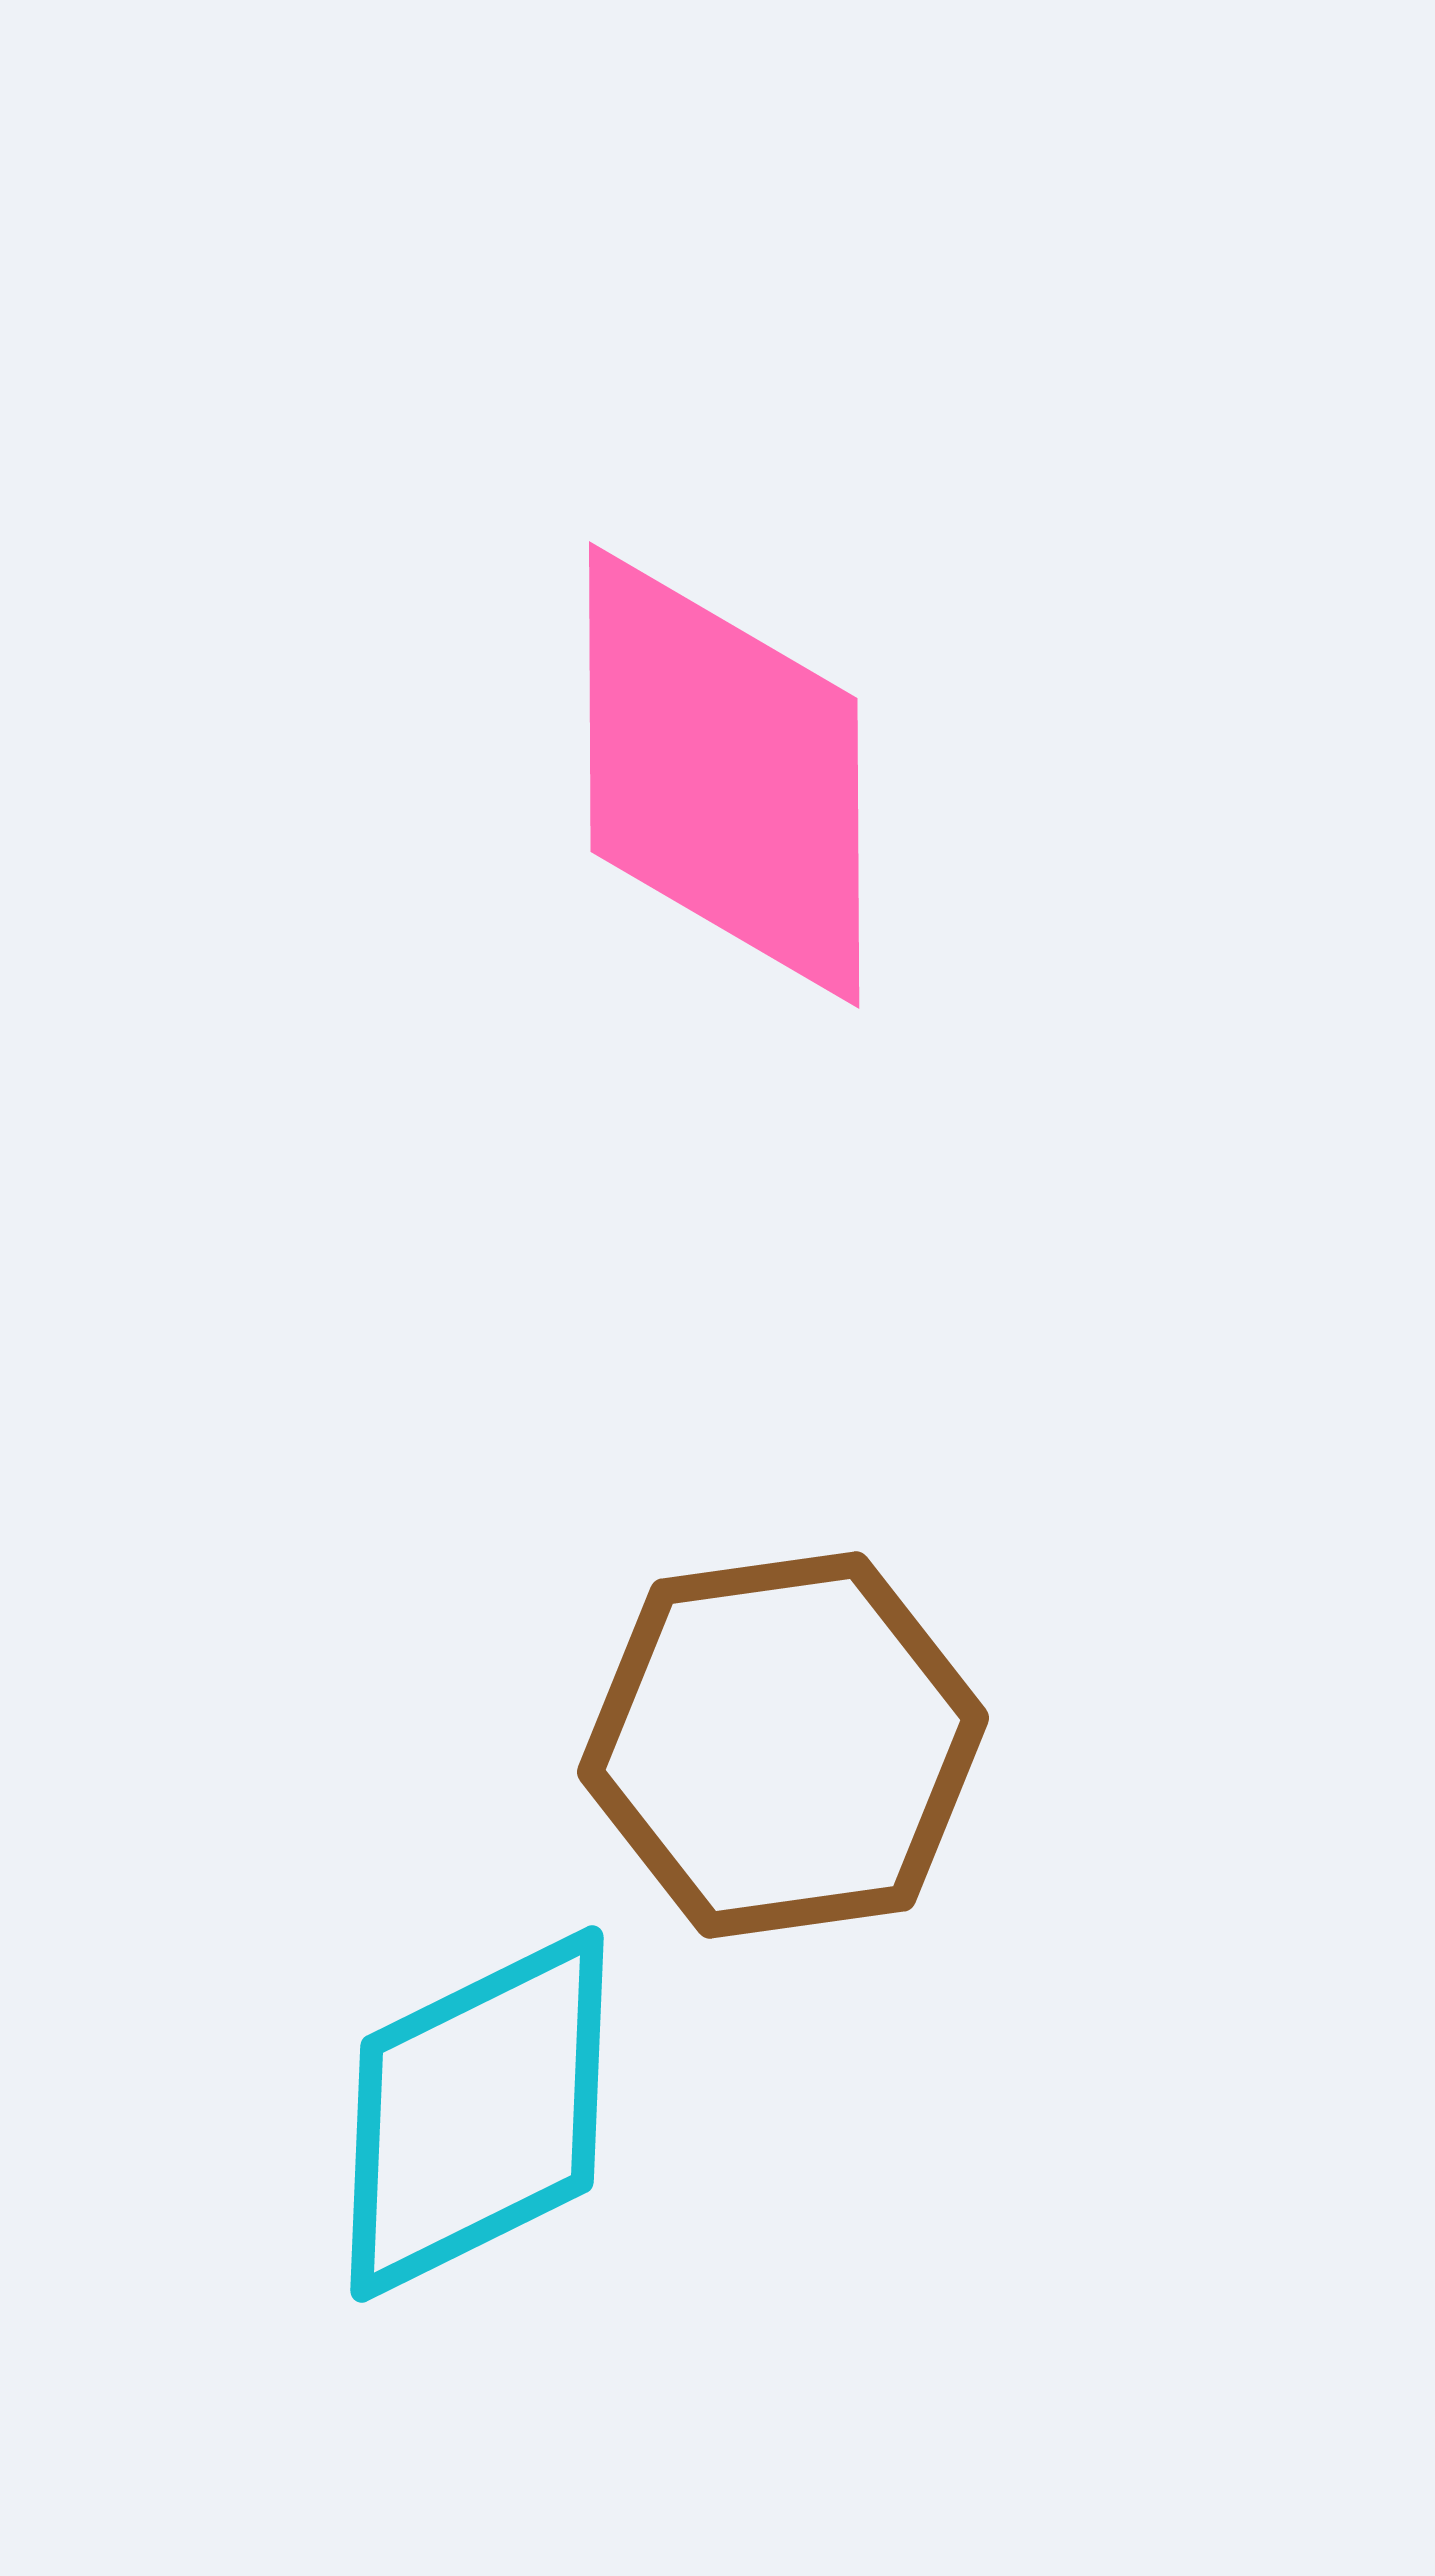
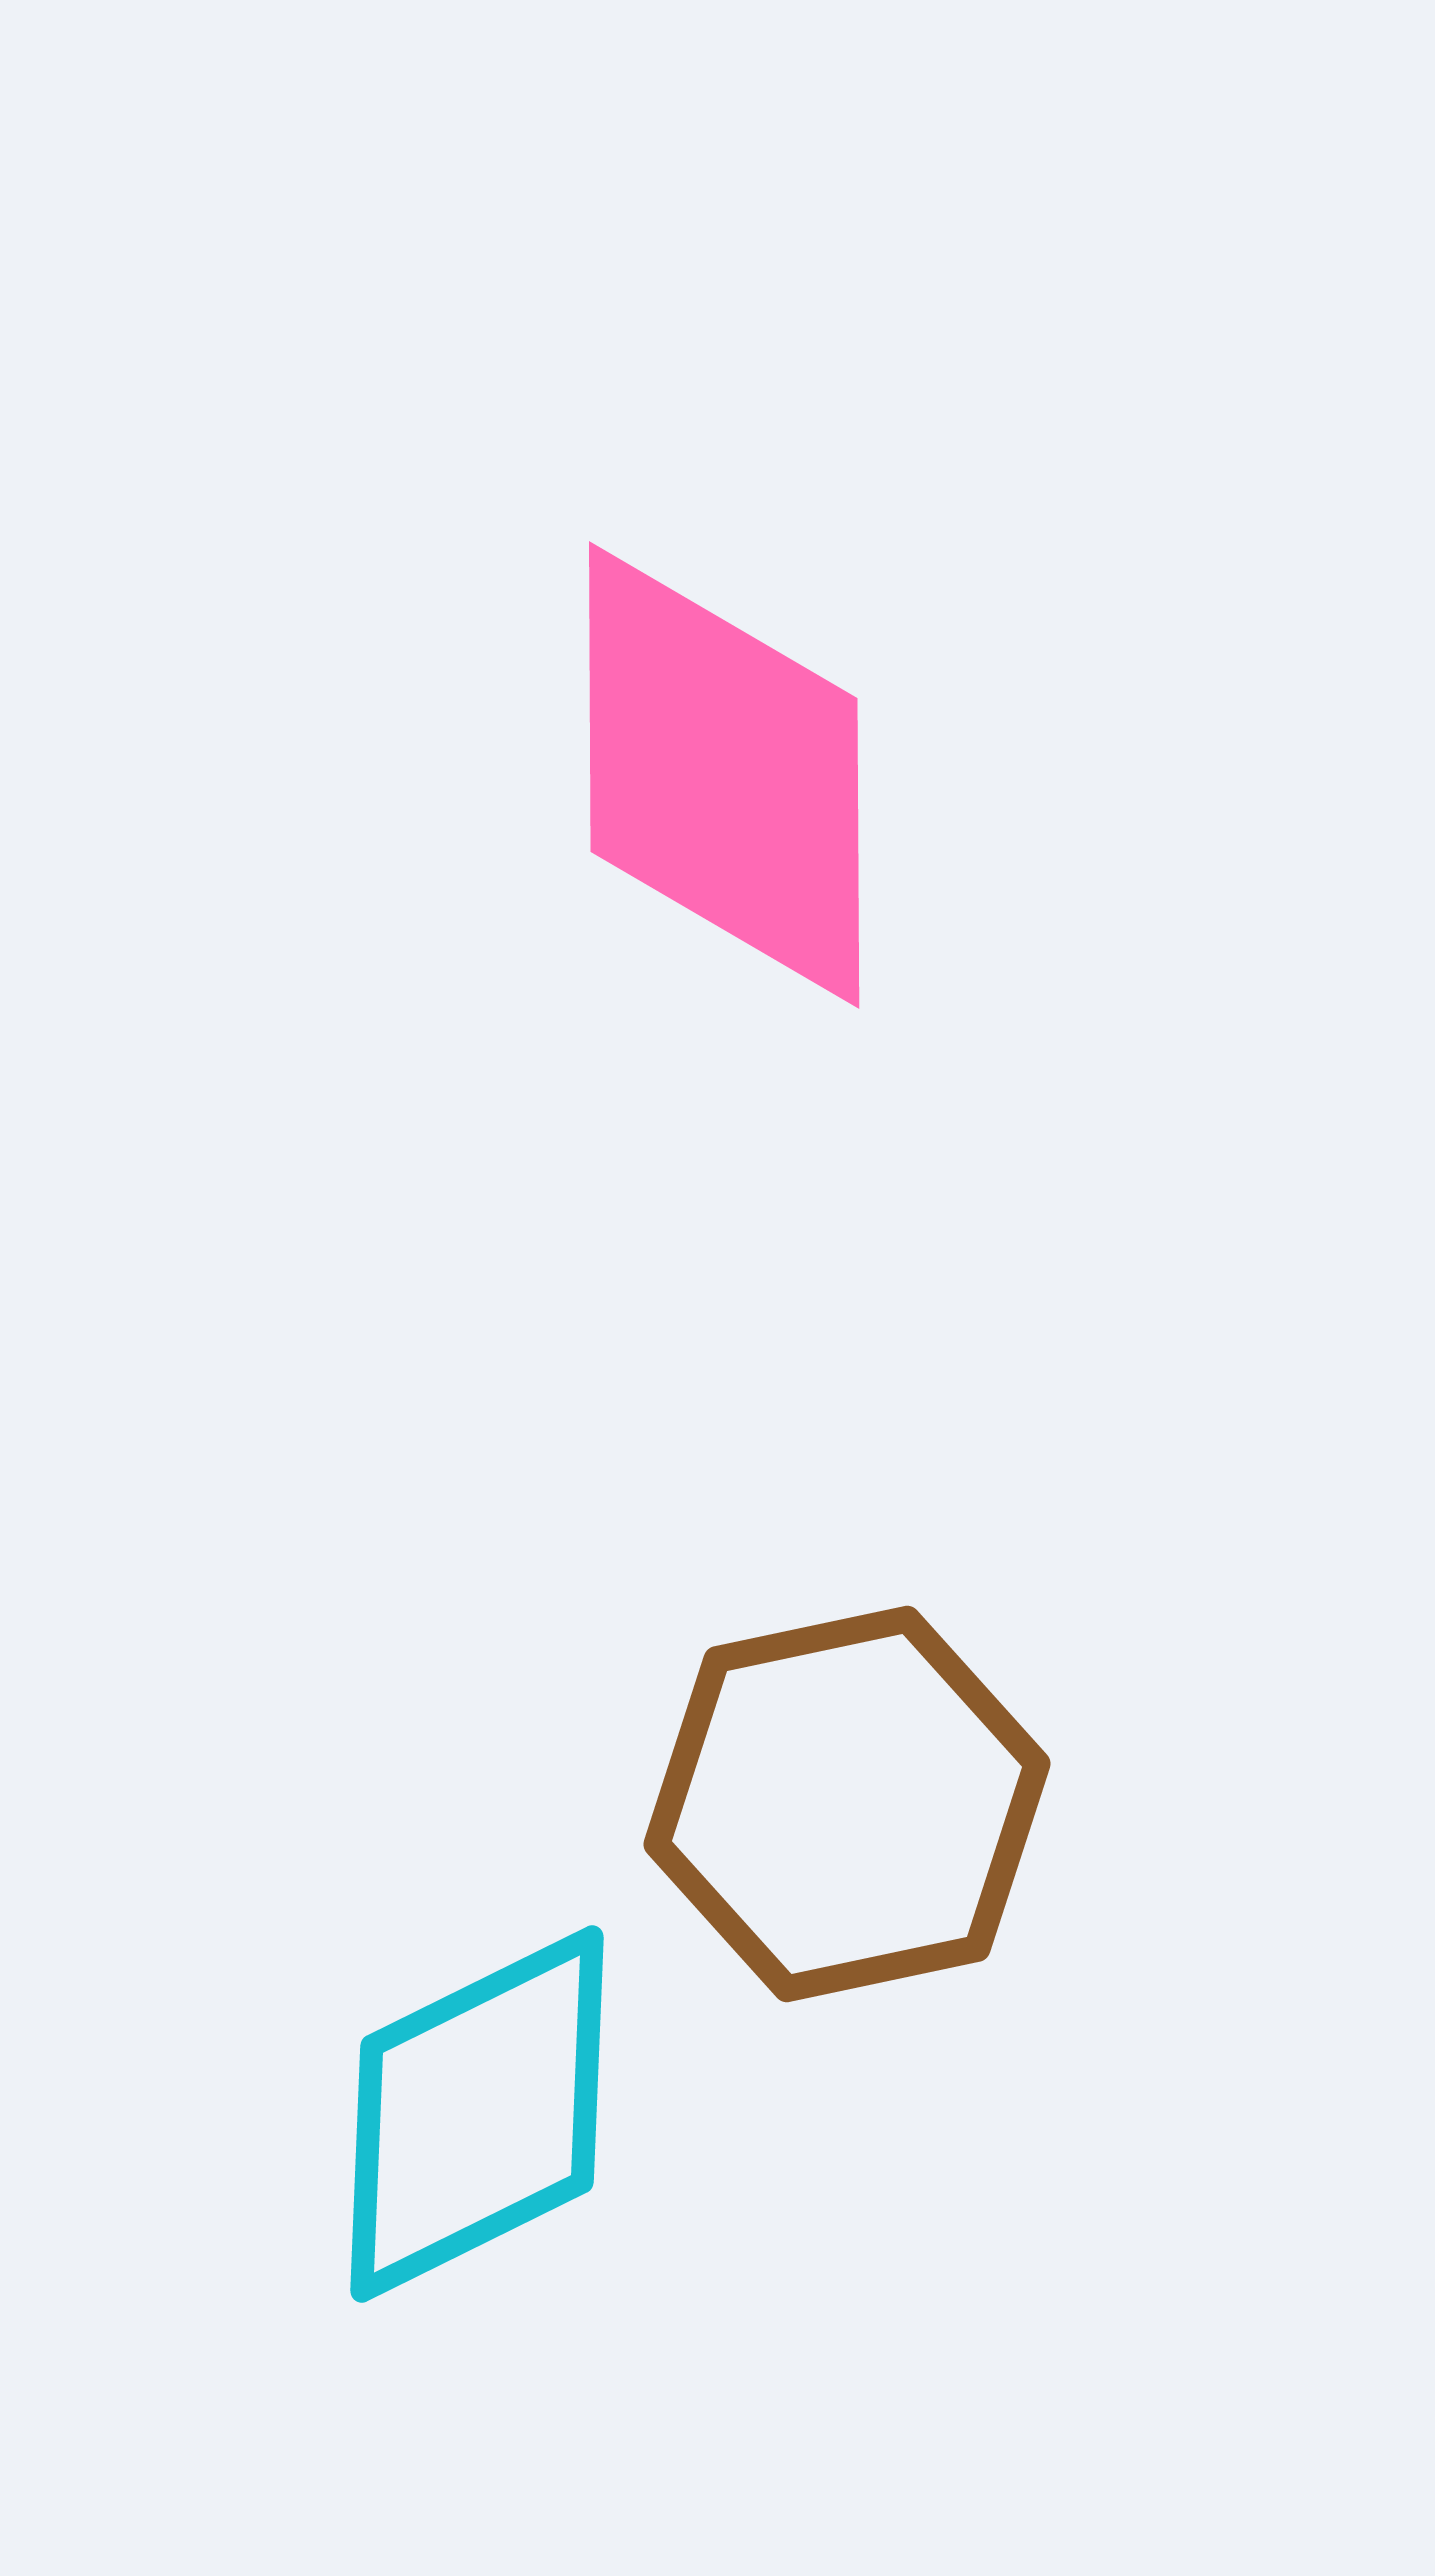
brown hexagon: moved 64 px right, 59 px down; rotated 4 degrees counterclockwise
